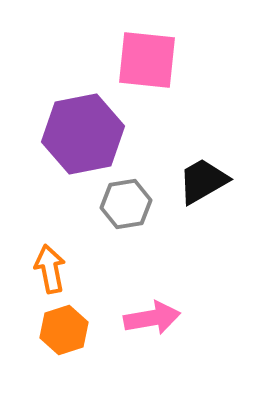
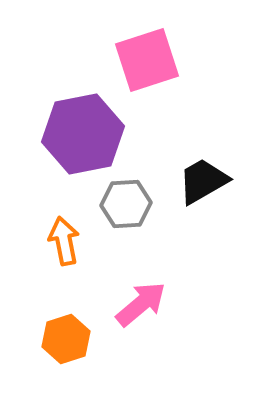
pink square: rotated 24 degrees counterclockwise
gray hexagon: rotated 6 degrees clockwise
orange arrow: moved 14 px right, 28 px up
pink arrow: moved 11 px left, 14 px up; rotated 30 degrees counterclockwise
orange hexagon: moved 2 px right, 9 px down
